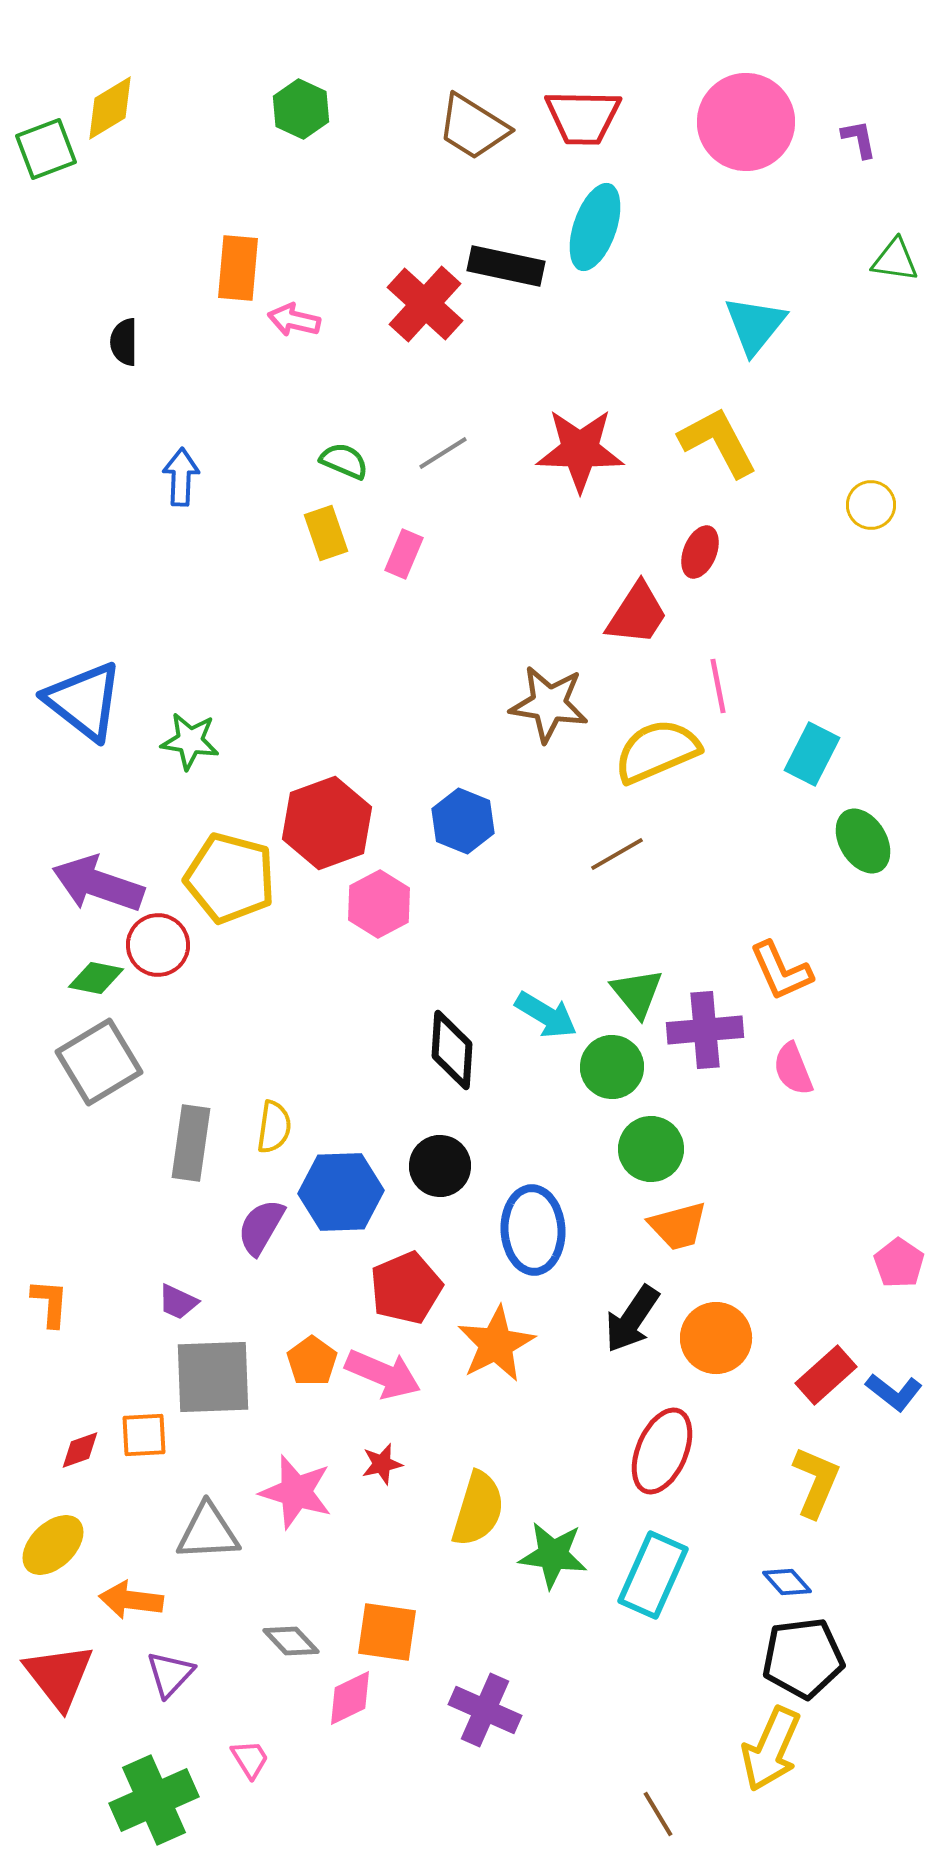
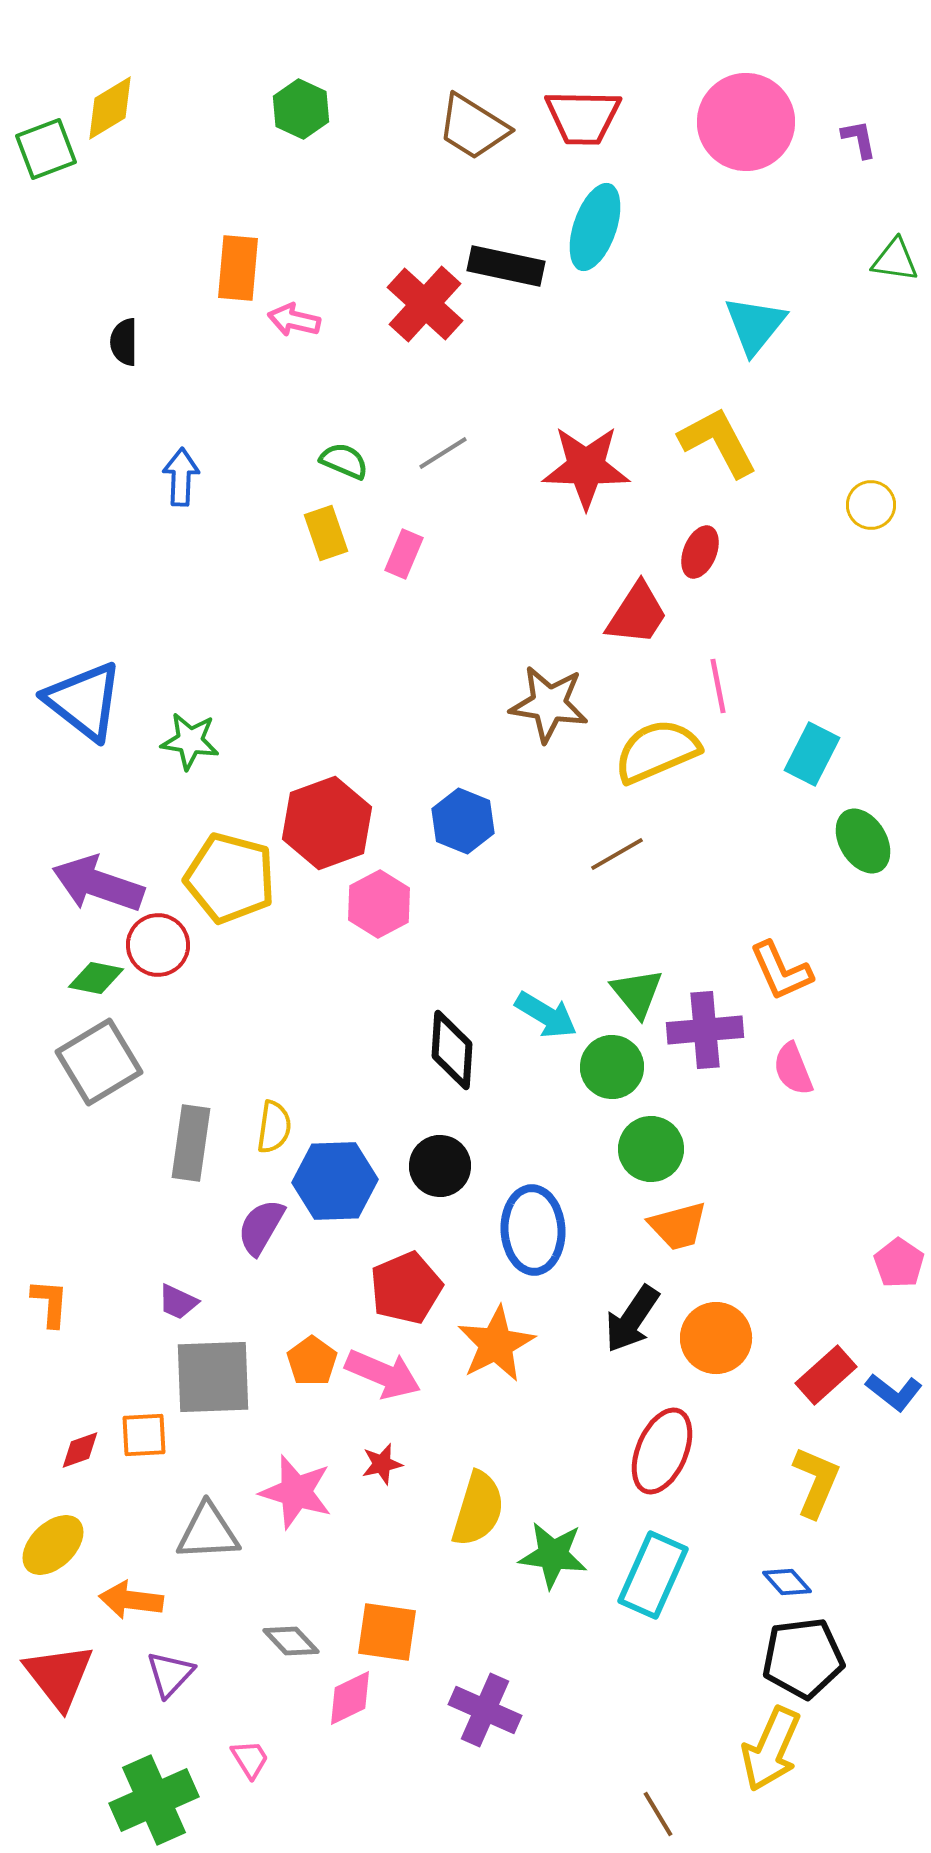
red star at (580, 450): moved 6 px right, 17 px down
blue hexagon at (341, 1192): moved 6 px left, 11 px up
